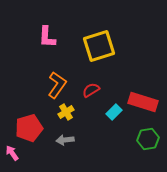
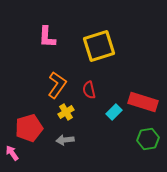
red semicircle: moved 2 px left; rotated 72 degrees counterclockwise
